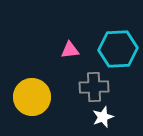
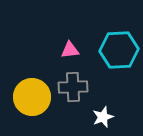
cyan hexagon: moved 1 px right, 1 px down
gray cross: moved 21 px left
